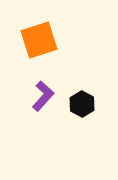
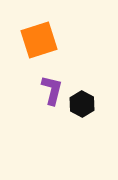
purple L-shape: moved 9 px right, 6 px up; rotated 28 degrees counterclockwise
